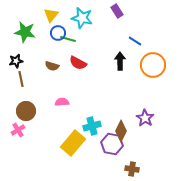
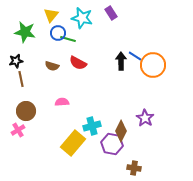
purple rectangle: moved 6 px left, 2 px down
blue line: moved 15 px down
black arrow: moved 1 px right
brown cross: moved 2 px right, 1 px up
